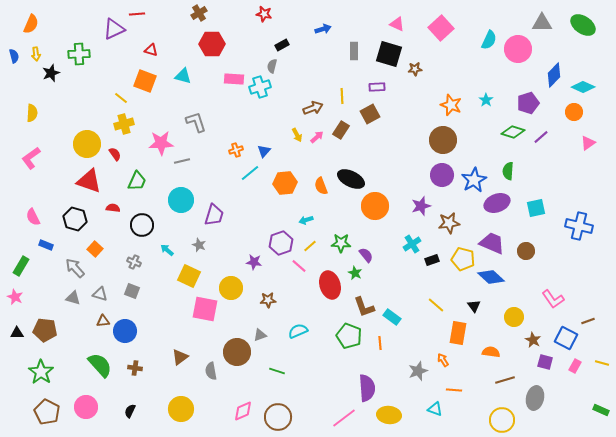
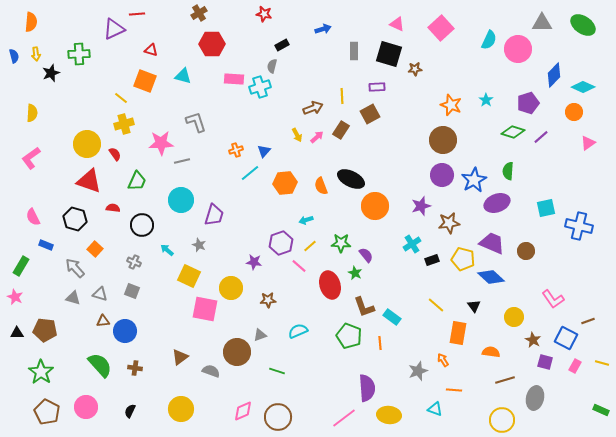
orange semicircle at (31, 24): moved 2 px up; rotated 18 degrees counterclockwise
cyan square at (536, 208): moved 10 px right
gray semicircle at (211, 371): rotated 120 degrees clockwise
